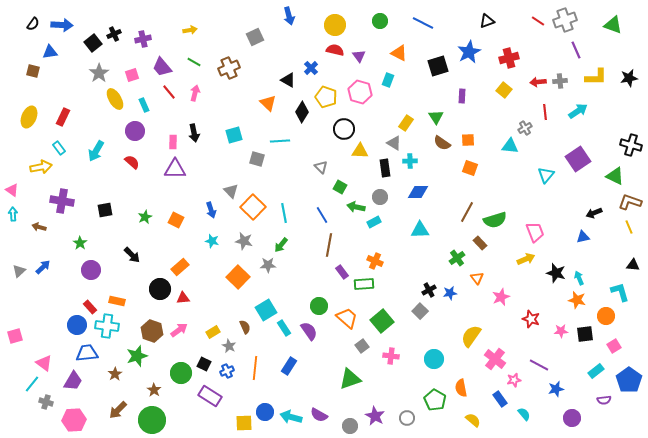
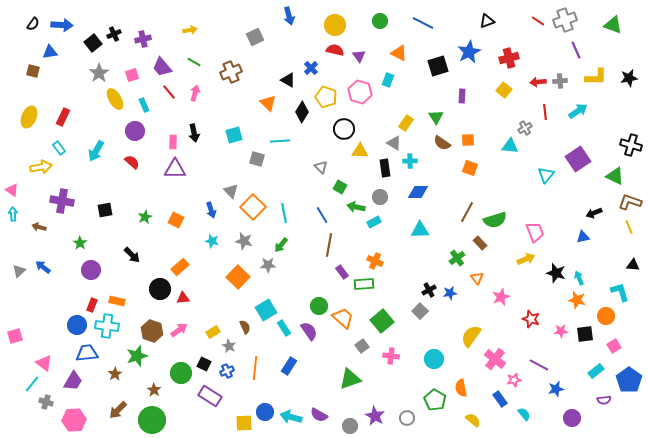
brown cross at (229, 68): moved 2 px right, 4 px down
blue arrow at (43, 267): rotated 98 degrees counterclockwise
red rectangle at (90, 307): moved 2 px right, 2 px up; rotated 64 degrees clockwise
orange trapezoid at (347, 318): moved 4 px left
